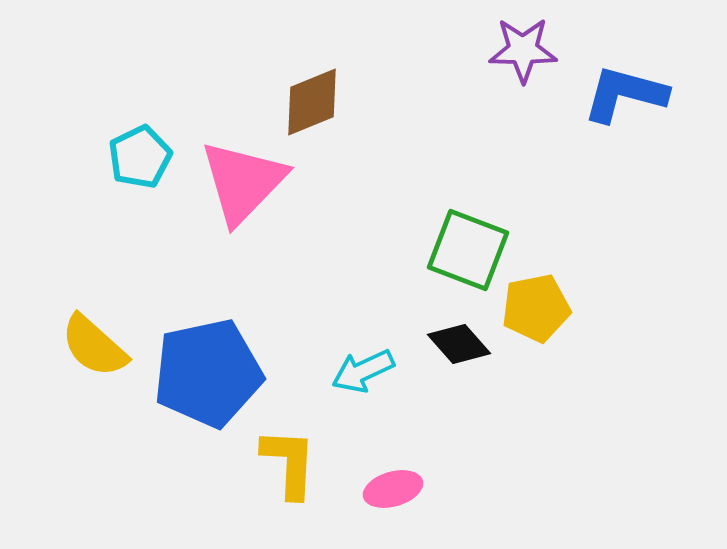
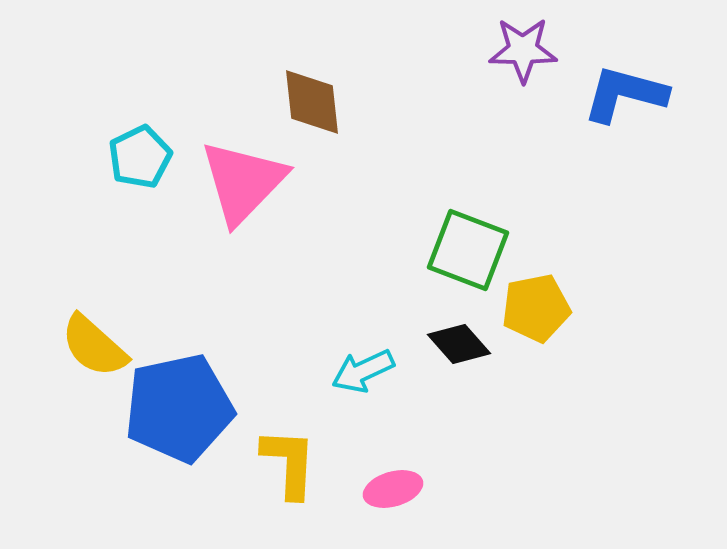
brown diamond: rotated 74 degrees counterclockwise
blue pentagon: moved 29 px left, 35 px down
